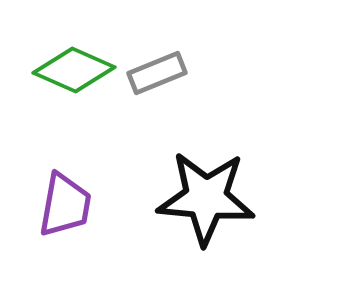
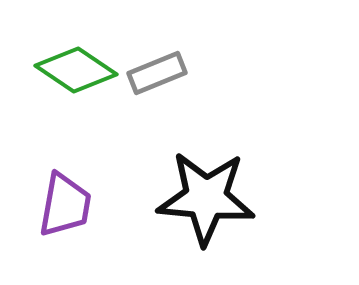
green diamond: moved 2 px right; rotated 10 degrees clockwise
